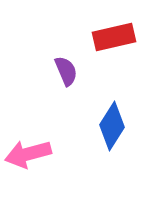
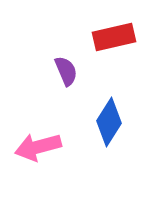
blue diamond: moved 3 px left, 4 px up
pink arrow: moved 10 px right, 7 px up
